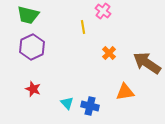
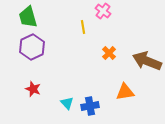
green trapezoid: moved 2 px down; rotated 60 degrees clockwise
brown arrow: moved 2 px up; rotated 12 degrees counterclockwise
blue cross: rotated 24 degrees counterclockwise
